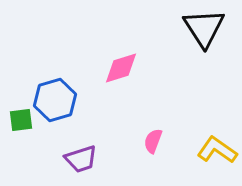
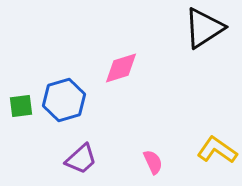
black triangle: rotated 30 degrees clockwise
blue hexagon: moved 9 px right
green square: moved 14 px up
pink semicircle: moved 21 px down; rotated 135 degrees clockwise
purple trapezoid: rotated 24 degrees counterclockwise
